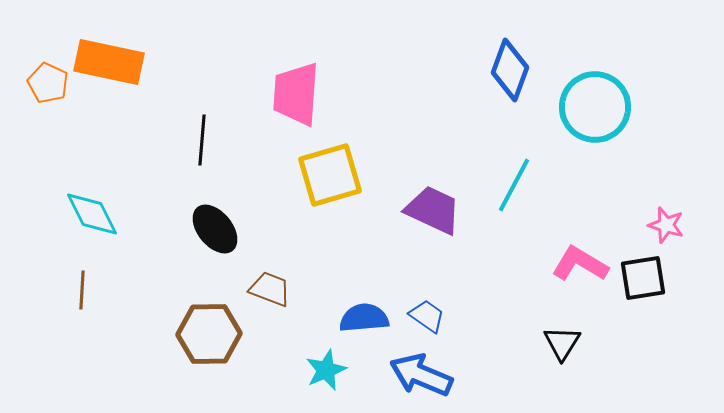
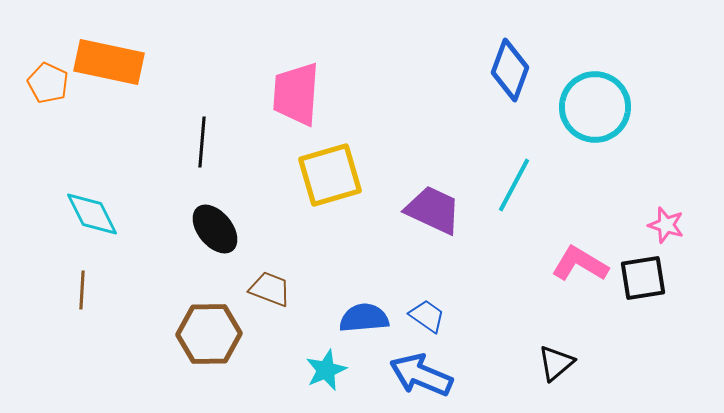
black line: moved 2 px down
black triangle: moved 6 px left, 20 px down; rotated 18 degrees clockwise
